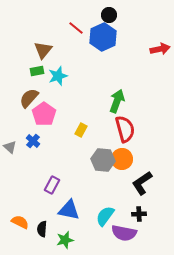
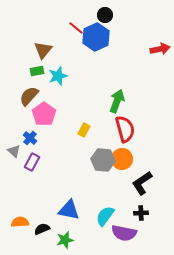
black circle: moved 4 px left
blue hexagon: moved 7 px left
brown semicircle: moved 2 px up
yellow rectangle: moved 3 px right
blue cross: moved 3 px left, 3 px up
gray triangle: moved 4 px right, 4 px down
purple rectangle: moved 20 px left, 23 px up
black cross: moved 2 px right, 1 px up
orange semicircle: rotated 30 degrees counterclockwise
black semicircle: rotated 63 degrees clockwise
